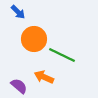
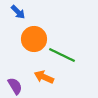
purple semicircle: moved 4 px left; rotated 18 degrees clockwise
